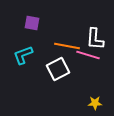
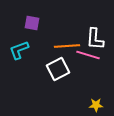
orange line: rotated 15 degrees counterclockwise
cyan L-shape: moved 4 px left, 5 px up
yellow star: moved 1 px right, 2 px down
